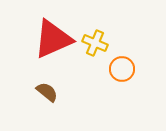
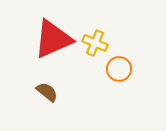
orange circle: moved 3 px left
